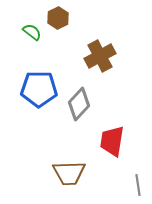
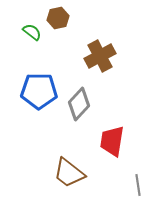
brown hexagon: rotated 15 degrees clockwise
blue pentagon: moved 2 px down
brown trapezoid: rotated 40 degrees clockwise
